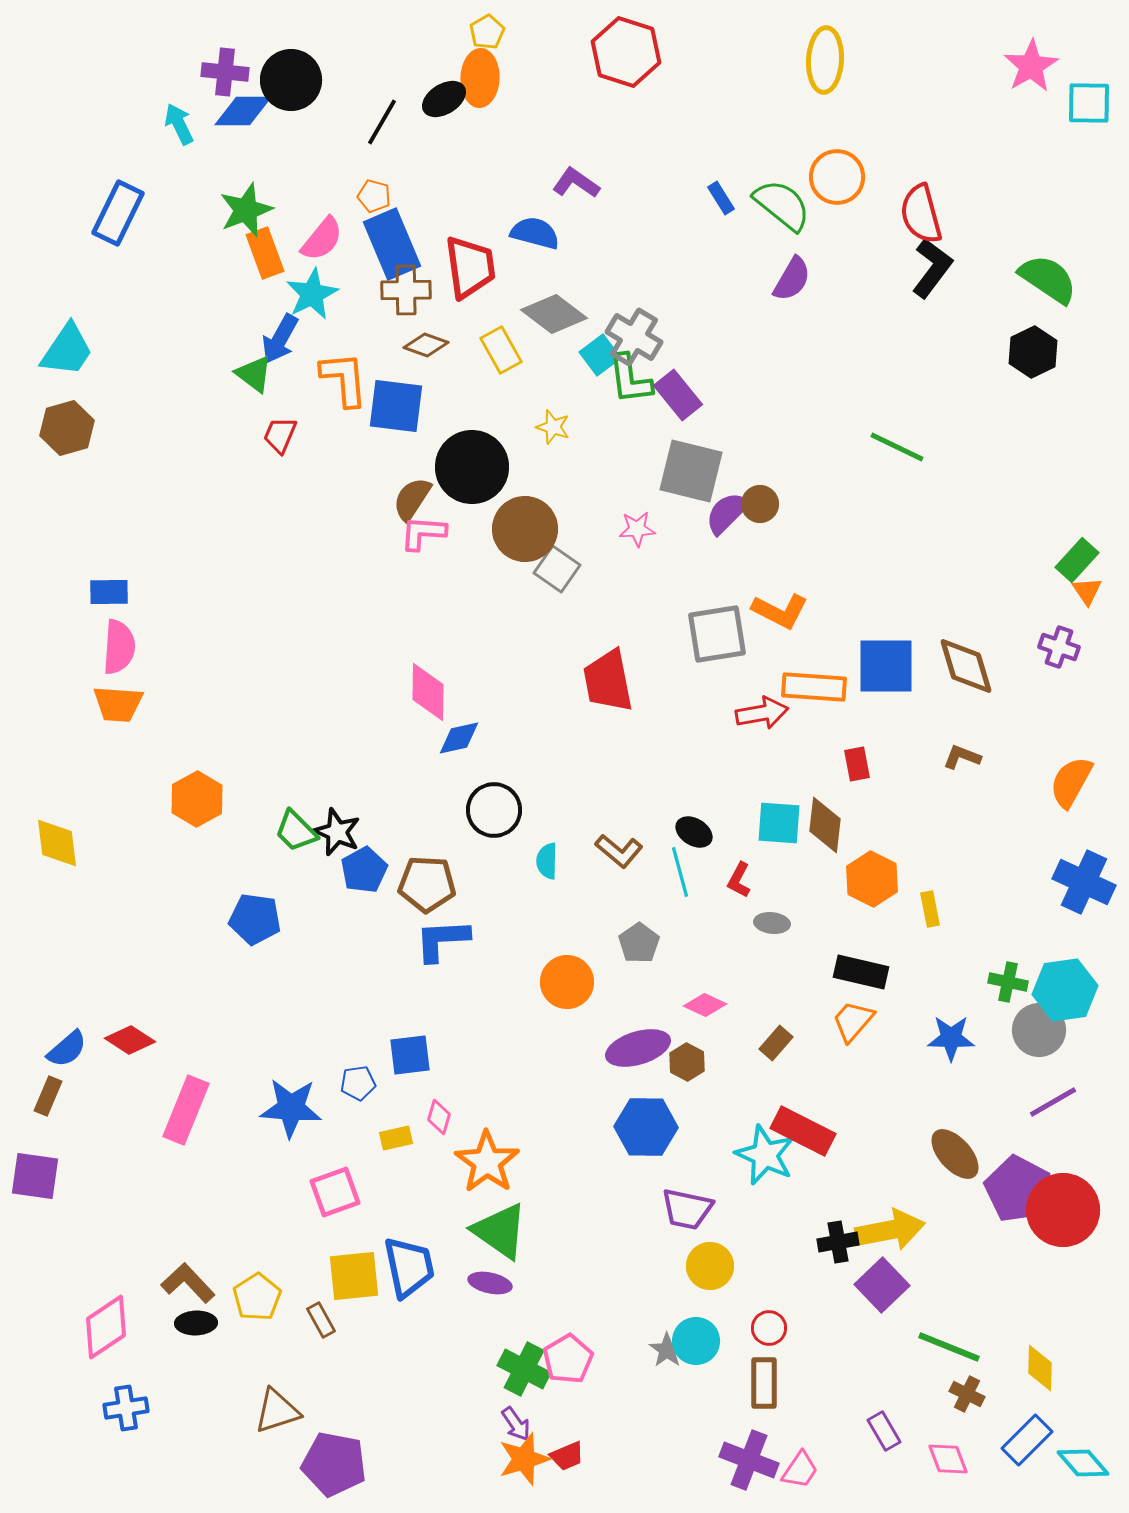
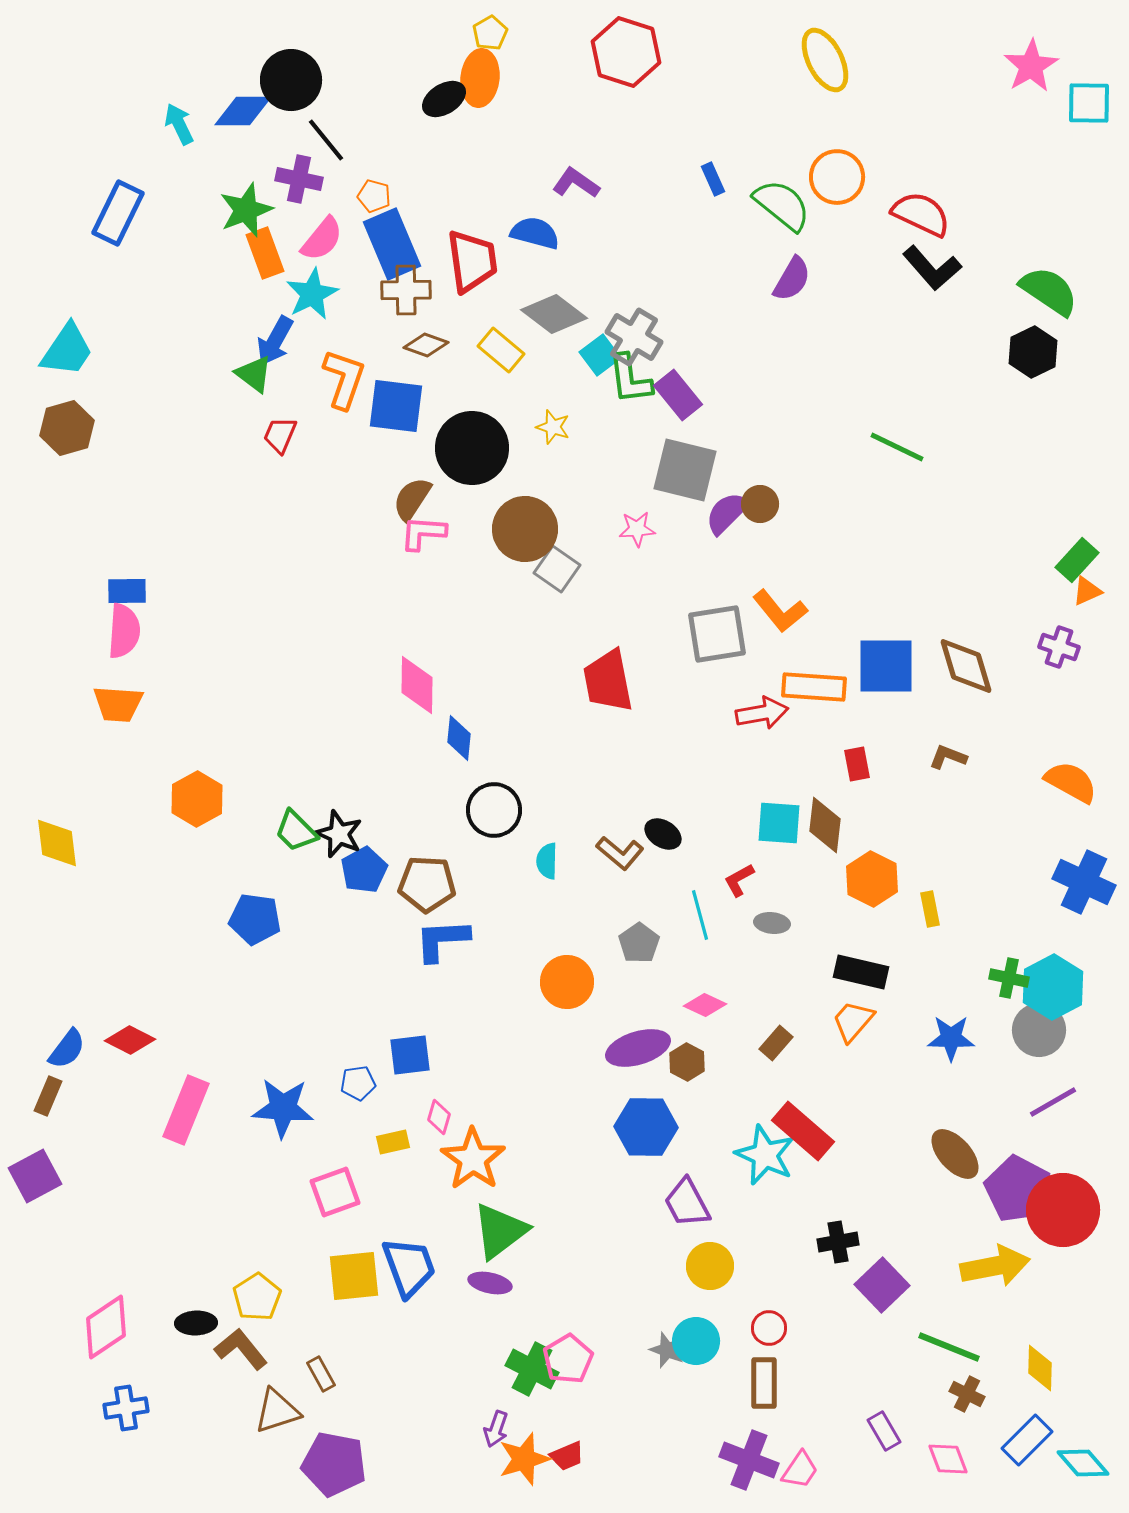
yellow pentagon at (487, 32): moved 3 px right, 1 px down
yellow ellipse at (825, 60): rotated 30 degrees counterclockwise
purple cross at (225, 72): moved 74 px right, 107 px down; rotated 6 degrees clockwise
orange ellipse at (480, 78): rotated 4 degrees clockwise
black line at (382, 122): moved 56 px left, 18 px down; rotated 69 degrees counterclockwise
blue rectangle at (721, 198): moved 8 px left, 19 px up; rotated 8 degrees clockwise
red semicircle at (921, 214): rotated 130 degrees clockwise
red trapezoid at (470, 267): moved 2 px right, 6 px up
black L-shape at (932, 268): rotated 102 degrees clockwise
green semicircle at (1048, 279): moved 1 px right, 12 px down
blue arrow at (280, 339): moved 5 px left, 2 px down
yellow rectangle at (501, 350): rotated 21 degrees counterclockwise
orange L-shape at (344, 379): rotated 24 degrees clockwise
black circle at (472, 467): moved 19 px up
gray square at (691, 471): moved 6 px left, 1 px up
orange triangle at (1087, 591): rotated 40 degrees clockwise
blue rectangle at (109, 592): moved 18 px right, 1 px up
orange L-shape at (780, 611): rotated 24 degrees clockwise
pink semicircle at (119, 647): moved 5 px right, 16 px up
pink diamond at (428, 692): moved 11 px left, 7 px up
blue diamond at (459, 738): rotated 72 degrees counterclockwise
brown L-shape at (962, 757): moved 14 px left
orange semicircle at (1071, 782): rotated 90 degrees clockwise
black star at (337, 832): moved 2 px right, 2 px down
black ellipse at (694, 832): moved 31 px left, 2 px down
brown L-shape at (619, 851): moved 1 px right, 2 px down
cyan line at (680, 872): moved 20 px right, 43 px down
red L-shape at (739, 880): rotated 33 degrees clockwise
green cross at (1008, 982): moved 1 px right, 4 px up
cyan hexagon at (1065, 990): moved 12 px left, 3 px up; rotated 20 degrees counterclockwise
red diamond at (130, 1040): rotated 6 degrees counterclockwise
blue semicircle at (67, 1049): rotated 12 degrees counterclockwise
blue star at (291, 1108): moved 8 px left
red rectangle at (803, 1131): rotated 14 degrees clockwise
yellow rectangle at (396, 1138): moved 3 px left, 4 px down
orange star at (487, 1162): moved 14 px left, 3 px up
purple square at (35, 1176): rotated 36 degrees counterclockwise
purple trapezoid at (687, 1209): moved 6 px up; rotated 50 degrees clockwise
yellow arrow at (890, 1230): moved 105 px right, 36 px down
green triangle at (500, 1231): rotated 48 degrees clockwise
blue trapezoid at (409, 1267): rotated 8 degrees counterclockwise
brown L-shape at (188, 1283): moved 53 px right, 66 px down; rotated 4 degrees clockwise
brown rectangle at (321, 1320): moved 54 px down
gray star at (667, 1350): rotated 15 degrees counterclockwise
green cross at (524, 1369): moved 8 px right
purple arrow at (516, 1424): moved 20 px left, 5 px down; rotated 54 degrees clockwise
